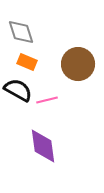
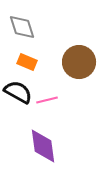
gray diamond: moved 1 px right, 5 px up
brown circle: moved 1 px right, 2 px up
black semicircle: moved 2 px down
